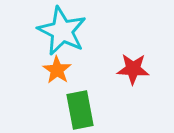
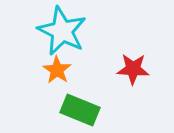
green rectangle: rotated 57 degrees counterclockwise
